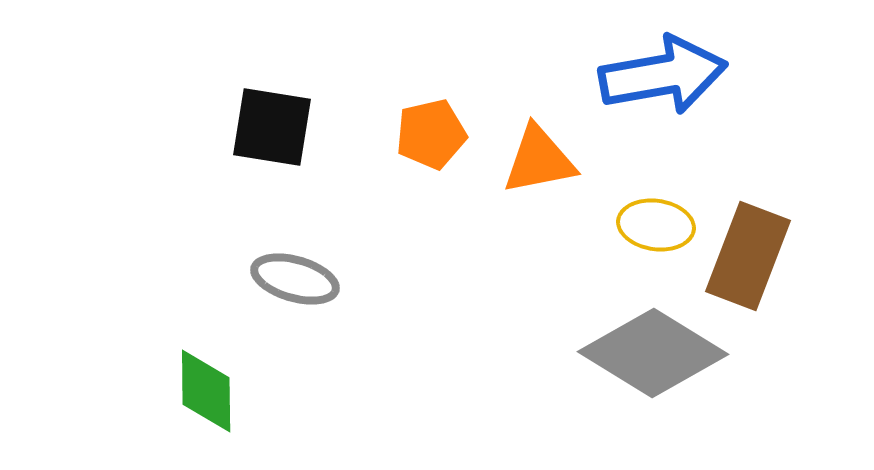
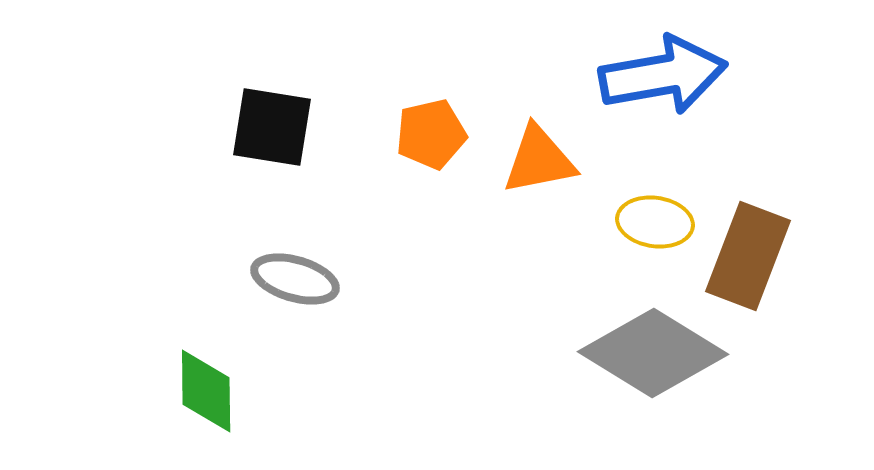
yellow ellipse: moved 1 px left, 3 px up
